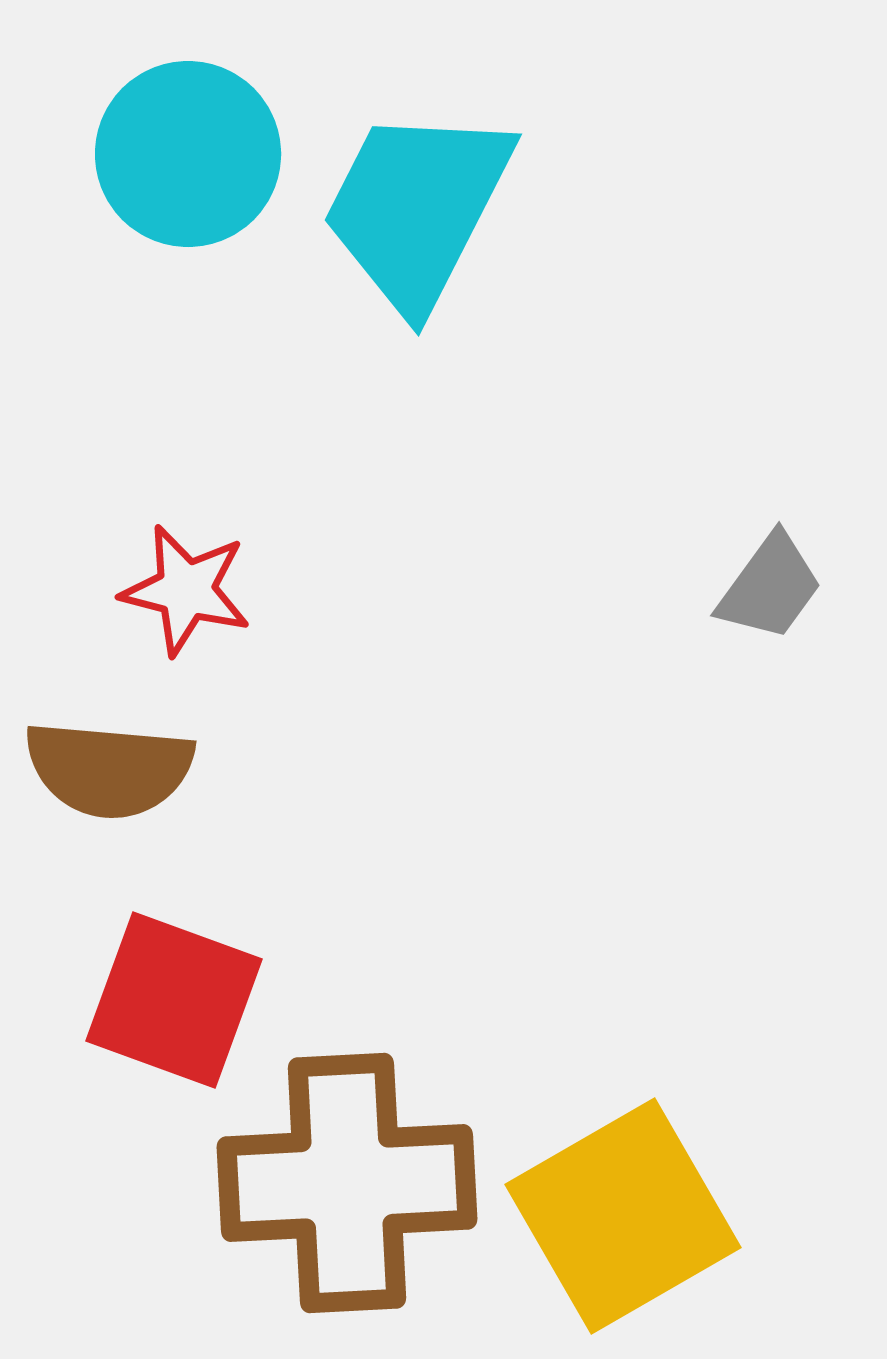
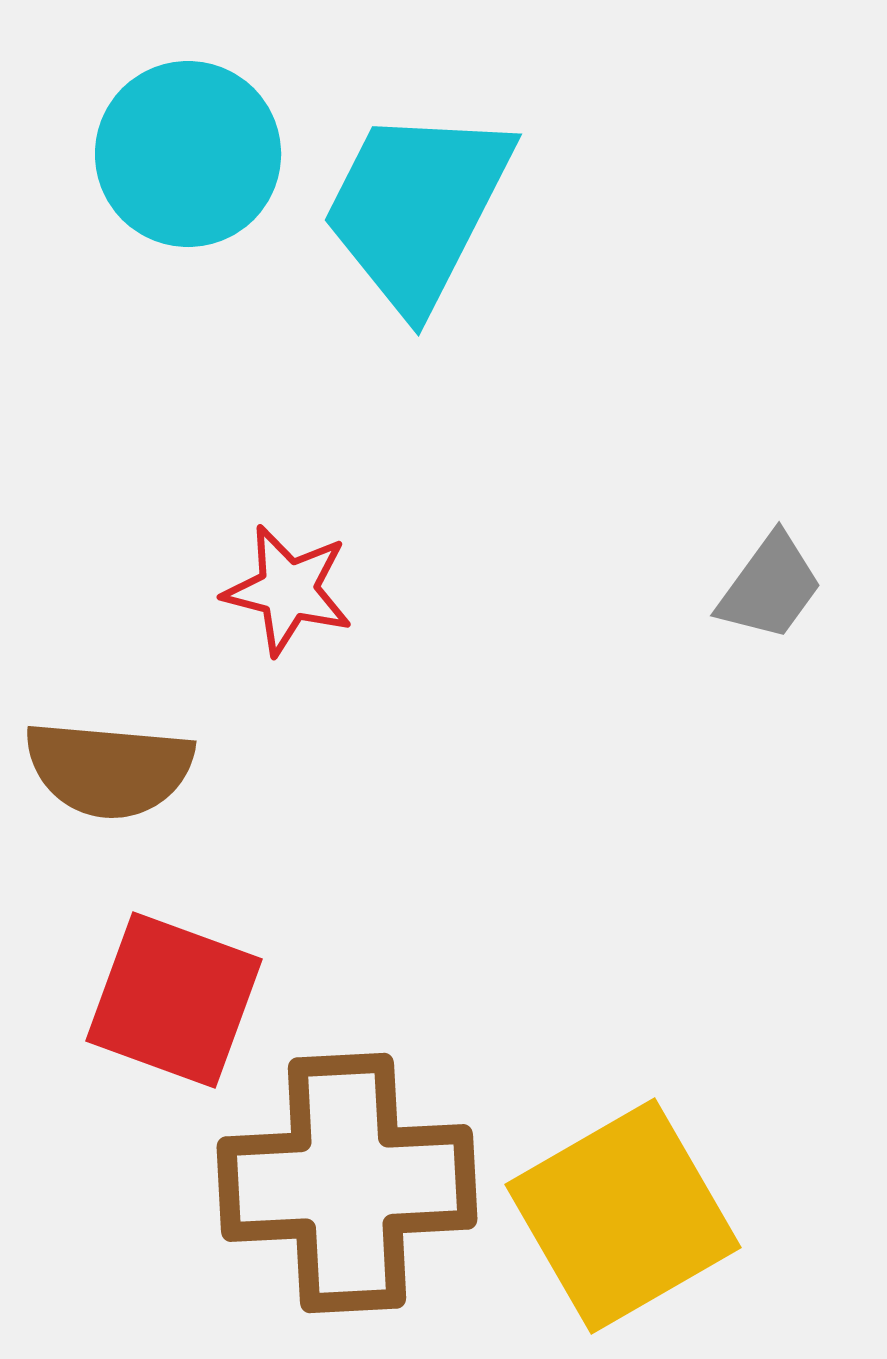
red star: moved 102 px right
